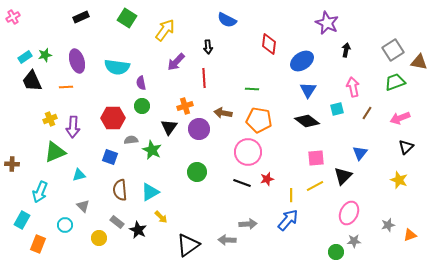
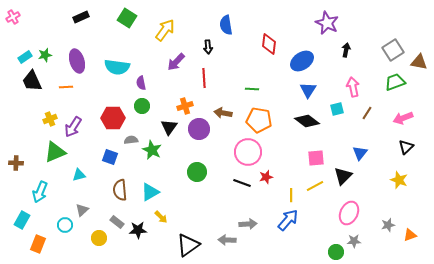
blue semicircle at (227, 20): moved 1 px left, 5 px down; rotated 54 degrees clockwise
pink arrow at (400, 118): moved 3 px right
purple arrow at (73, 127): rotated 30 degrees clockwise
brown cross at (12, 164): moved 4 px right, 1 px up
red star at (267, 179): moved 1 px left, 2 px up
gray triangle at (83, 206): moved 1 px left, 4 px down; rotated 32 degrees clockwise
black star at (138, 230): rotated 30 degrees counterclockwise
